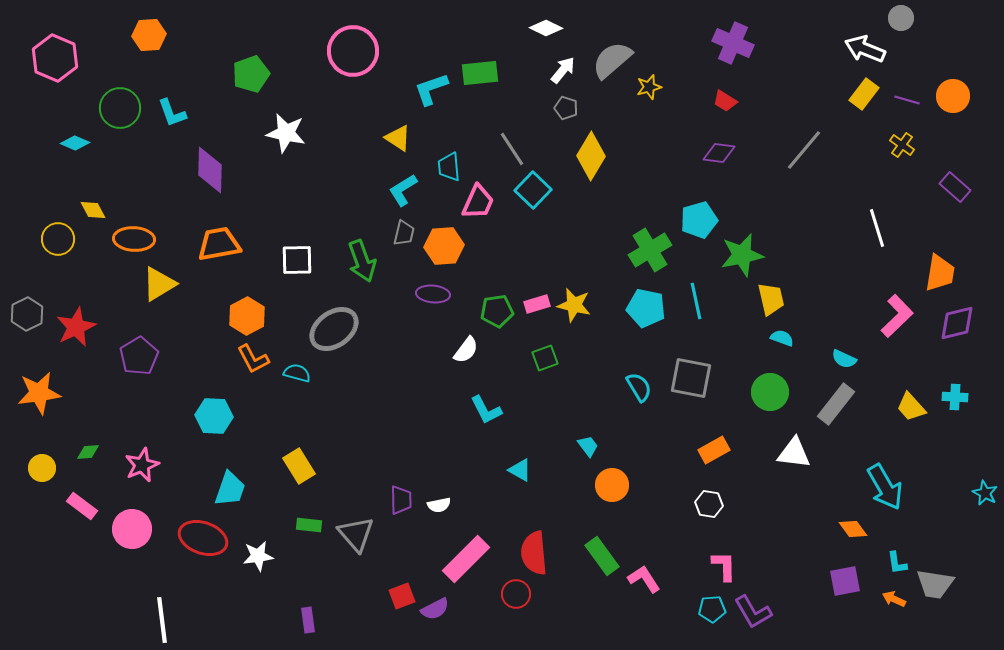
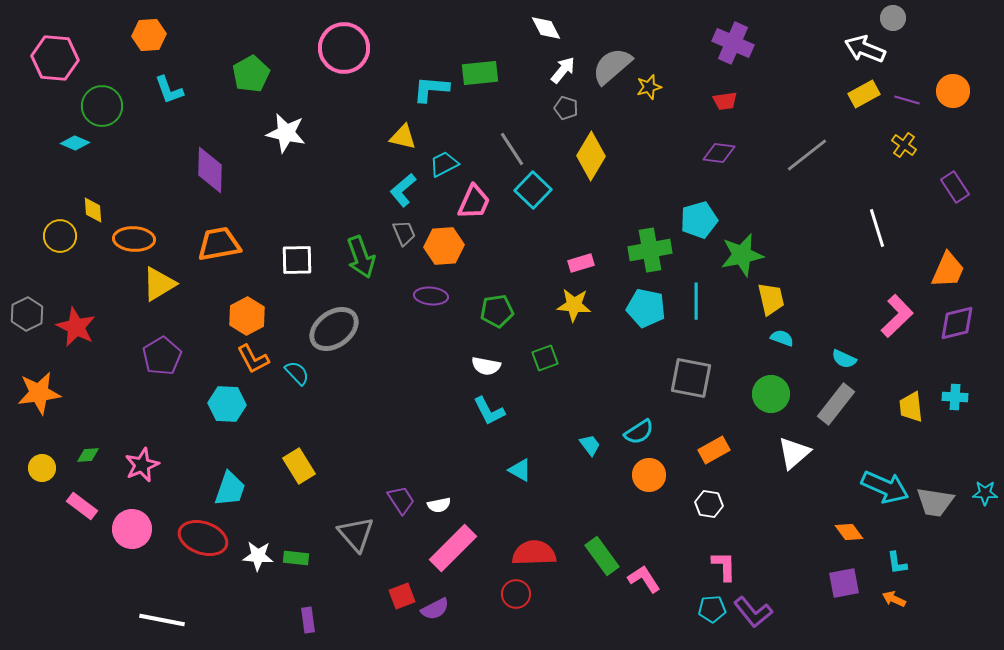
gray circle at (901, 18): moved 8 px left
white diamond at (546, 28): rotated 36 degrees clockwise
pink circle at (353, 51): moved 9 px left, 3 px up
pink hexagon at (55, 58): rotated 18 degrees counterclockwise
gray semicircle at (612, 60): moved 6 px down
green pentagon at (251, 74): rotated 9 degrees counterclockwise
cyan L-shape at (431, 89): rotated 24 degrees clockwise
yellow rectangle at (864, 94): rotated 24 degrees clockwise
orange circle at (953, 96): moved 5 px up
red trapezoid at (725, 101): rotated 40 degrees counterclockwise
green circle at (120, 108): moved 18 px left, 2 px up
cyan L-shape at (172, 113): moved 3 px left, 23 px up
yellow triangle at (398, 138): moved 5 px right, 1 px up; rotated 20 degrees counterclockwise
yellow cross at (902, 145): moved 2 px right
gray line at (804, 150): moved 3 px right, 5 px down; rotated 12 degrees clockwise
cyan trapezoid at (449, 167): moved 5 px left, 3 px up; rotated 68 degrees clockwise
purple rectangle at (955, 187): rotated 16 degrees clockwise
cyan L-shape at (403, 190): rotated 8 degrees counterclockwise
pink trapezoid at (478, 202): moved 4 px left
yellow diamond at (93, 210): rotated 24 degrees clockwise
gray trapezoid at (404, 233): rotated 36 degrees counterclockwise
yellow circle at (58, 239): moved 2 px right, 3 px up
green cross at (650, 250): rotated 21 degrees clockwise
green arrow at (362, 261): moved 1 px left, 4 px up
orange trapezoid at (940, 273): moved 8 px right, 3 px up; rotated 15 degrees clockwise
purple ellipse at (433, 294): moved 2 px left, 2 px down
cyan line at (696, 301): rotated 12 degrees clockwise
pink rectangle at (537, 304): moved 44 px right, 41 px up
yellow star at (574, 305): rotated 8 degrees counterclockwise
red star at (76, 327): rotated 21 degrees counterclockwise
white semicircle at (466, 350): moved 20 px right, 16 px down; rotated 64 degrees clockwise
purple pentagon at (139, 356): moved 23 px right
cyan semicircle at (297, 373): rotated 32 degrees clockwise
cyan semicircle at (639, 387): moved 45 px down; rotated 88 degrees clockwise
green circle at (770, 392): moved 1 px right, 2 px down
yellow trapezoid at (911, 407): rotated 36 degrees clockwise
cyan L-shape at (486, 410): moved 3 px right, 1 px down
cyan hexagon at (214, 416): moved 13 px right, 12 px up
cyan trapezoid at (588, 446): moved 2 px right, 1 px up
green diamond at (88, 452): moved 3 px down
white triangle at (794, 453): rotated 48 degrees counterclockwise
orange circle at (612, 485): moved 37 px right, 10 px up
cyan arrow at (885, 487): rotated 36 degrees counterclockwise
cyan star at (985, 493): rotated 25 degrees counterclockwise
purple trapezoid at (401, 500): rotated 32 degrees counterclockwise
green rectangle at (309, 525): moved 13 px left, 33 px down
orange diamond at (853, 529): moved 4 px left, 3 px down
red semicircle at (534, 553): rotated 93 degrees clockwise
white star at (258, 556): rotated 12 degrees clockwise
pink rectangle at (466, 559): moved 13 px left, 11 px up
purple square at (845, 581): moved 1 px left, 2 px down
gray trapezoid at (935, 584): moved 82 px up
purple L-shape at (753, 612): rotated 9 degrees counterclockwise
white line at (162, 620): rotated 72 degrees counterclockwise
